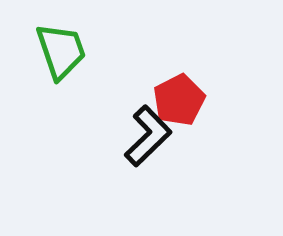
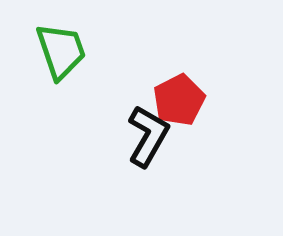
black L-shape: rotated 16 degrees counterclockwise
